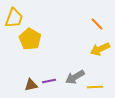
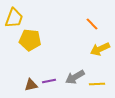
orange line: moved 5 px left
yellow pentagon: moved 1 px down; rotated 25 degrees counterclockwise
yellow line: moved 2 px right, 3 px up
